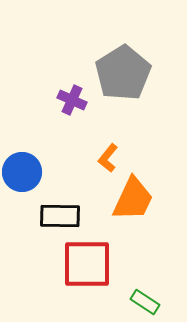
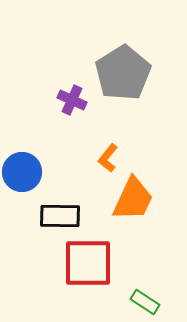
red square: moved 1 px right, 1 px up
